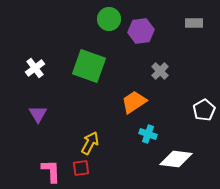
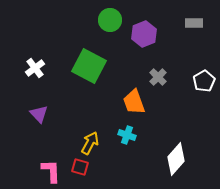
green circle: moved 1 px right, 1 px down
purple hexagon: moved 3 px right, 3 px down; rotated 15 degrees counterclockwise
green square: rotated 8 degrees clockwise
gray cross: moved 2 px left, 6 px down
orange trapezoid: rotated 76 degrees counterclockwise
white pentagon: moved 29 px up
purple triangle: moved 1 px right; rotated 12 degrees counterclockwise
cyan cross: moved 21 px left, 1 px down
white diamond: rotated 56 degrees counterclockwise
red square: moved 1 px left, 1 px up; rotated 24 degrees clockwise
